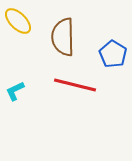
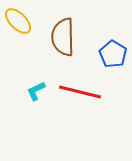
red line: moved 5 px right, 7 px down
cyan L-shape: moved 21 px right
